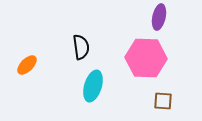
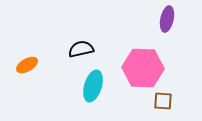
purple ellipse: moved 8 px right, 2 px down
black semicircle: moved 2 px down; rotated 95 degrees counterclockwise
pink hexagon: moved 3 px left, 10 px down
orange ellipse: rotated 15 degrees clockwise
